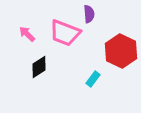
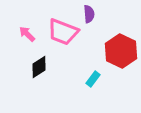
pink trapezoid: moved 2 px left, 1 px up
